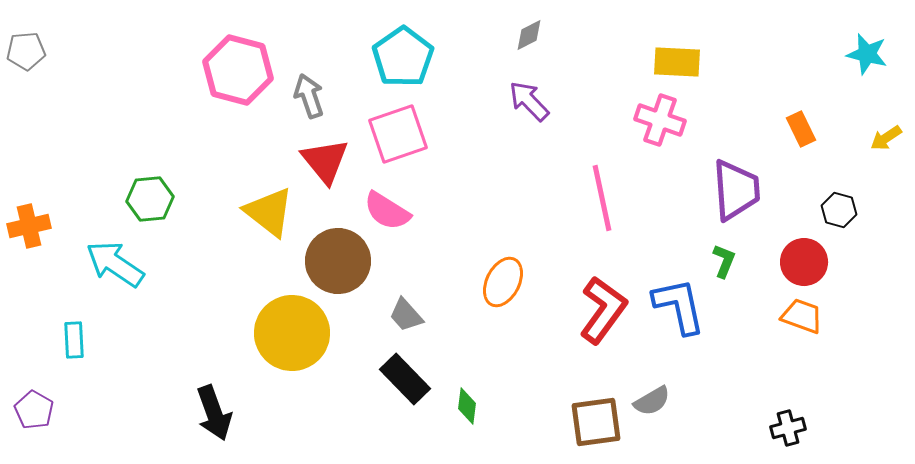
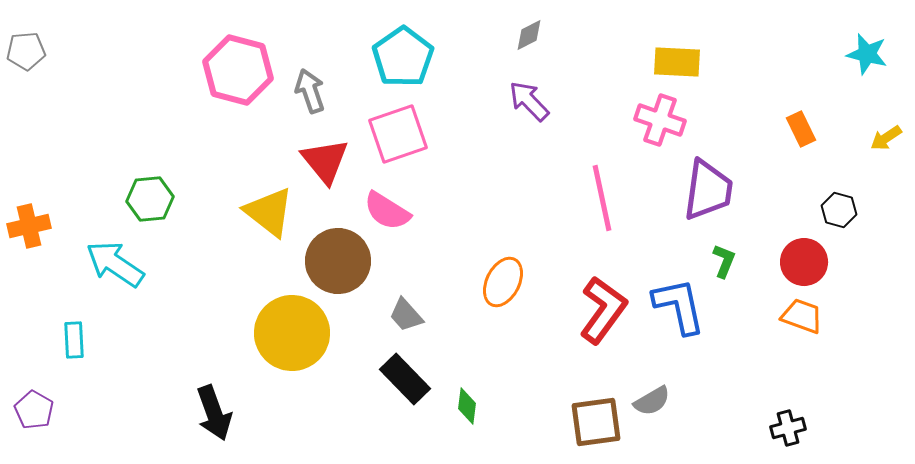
gray arrow: moved 1 px right, 5 px up
purple trapezoid: moved 28 px left; rotated 12 degrees clockwise
